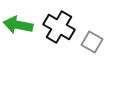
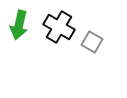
green arrow: moved 1 px right; rotated 88 degrees counterclockwise
